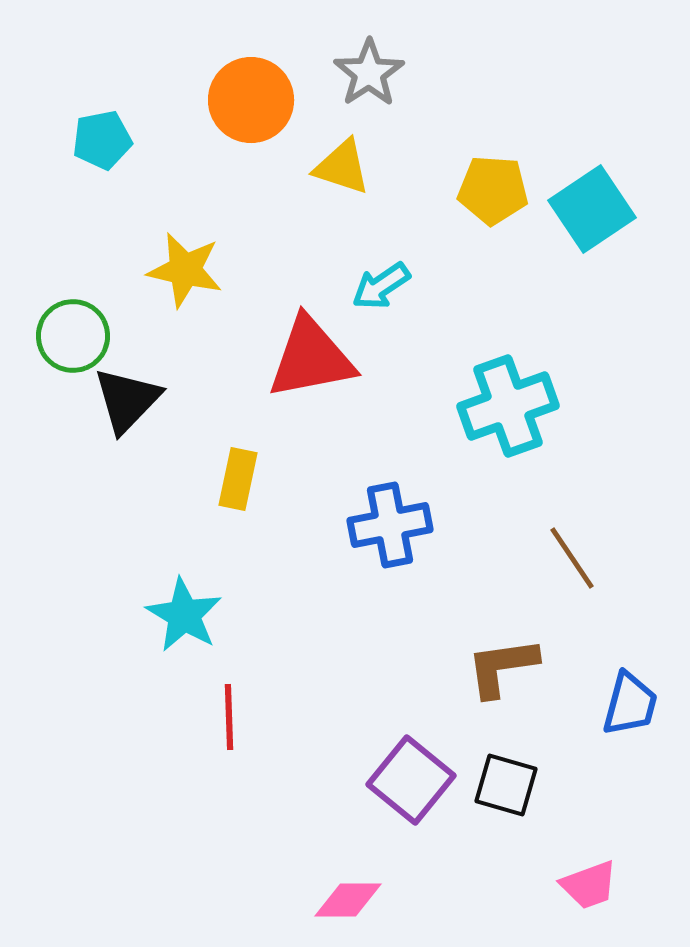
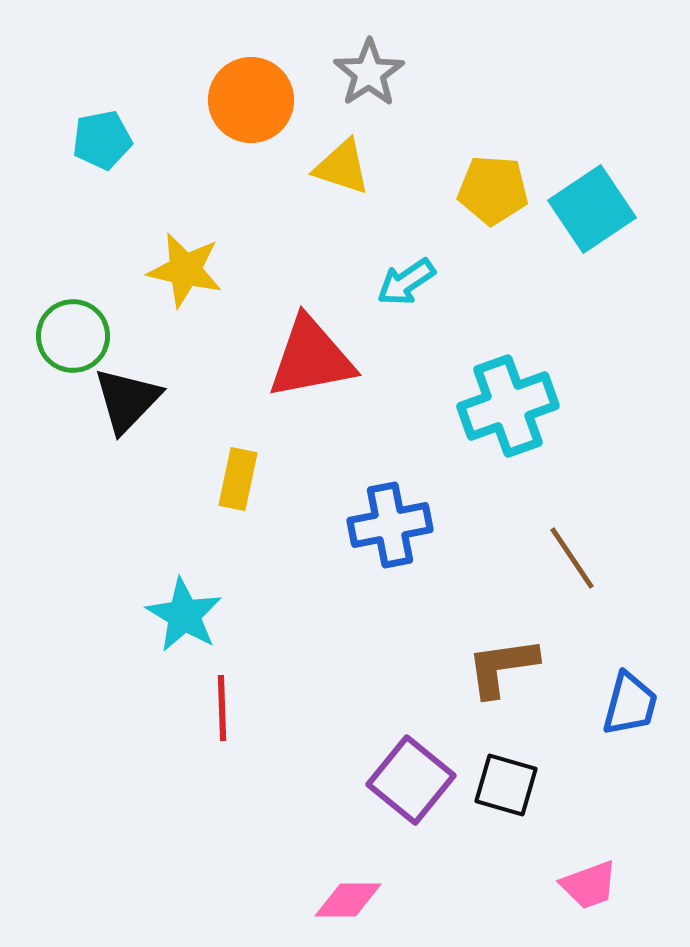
cyan arrow: moved 25 px right, 4 px up
red line: moved 7 px left, 9 px up
